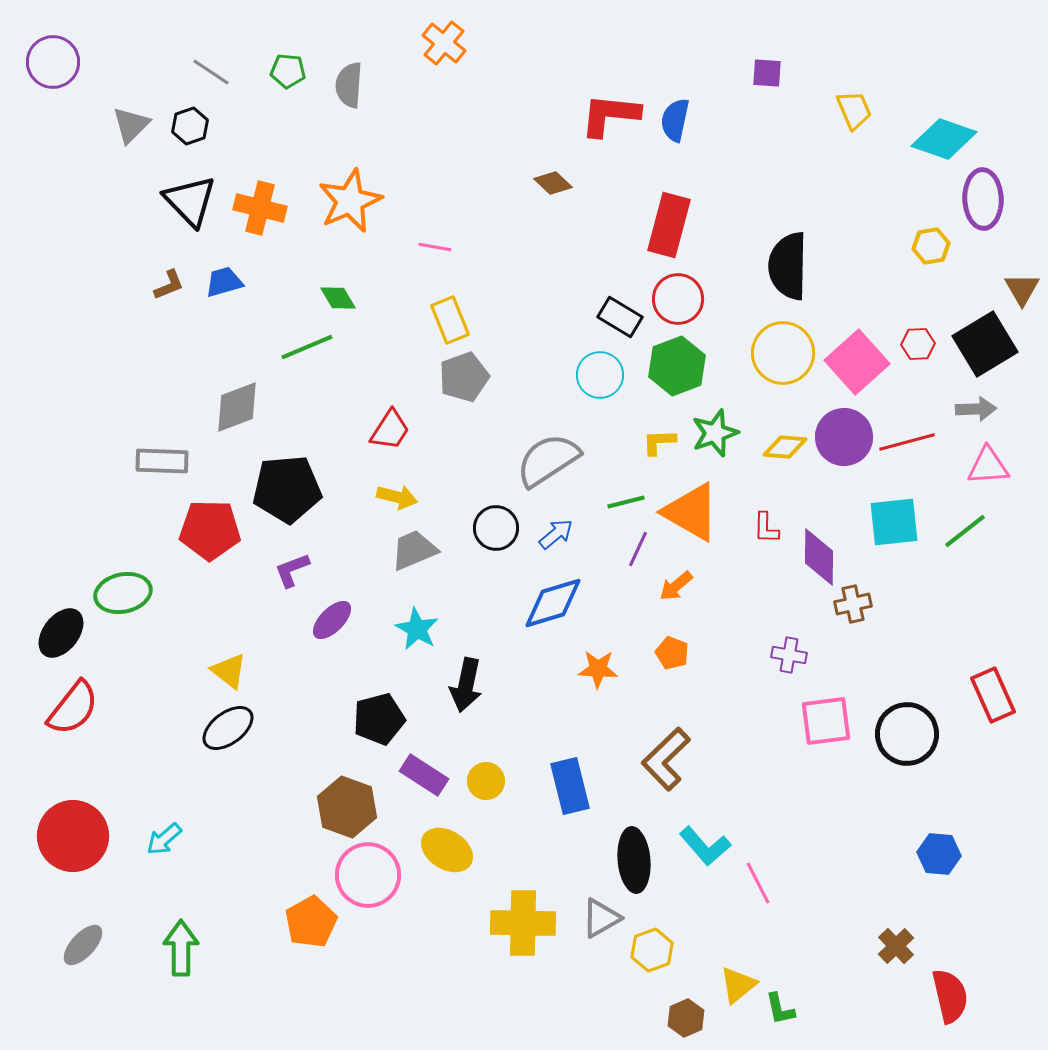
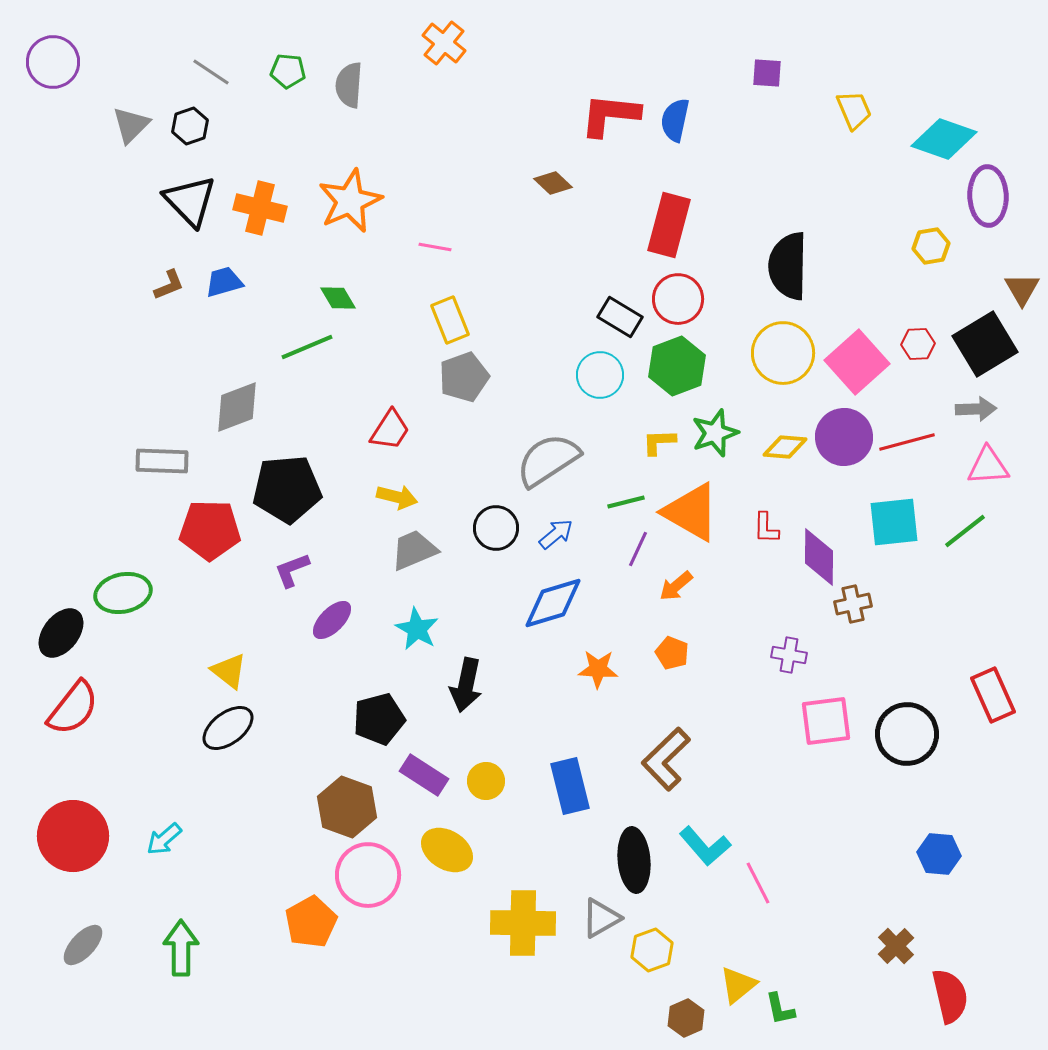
purple ellipse at (983, 199): moved 5 px right, 3 px up
